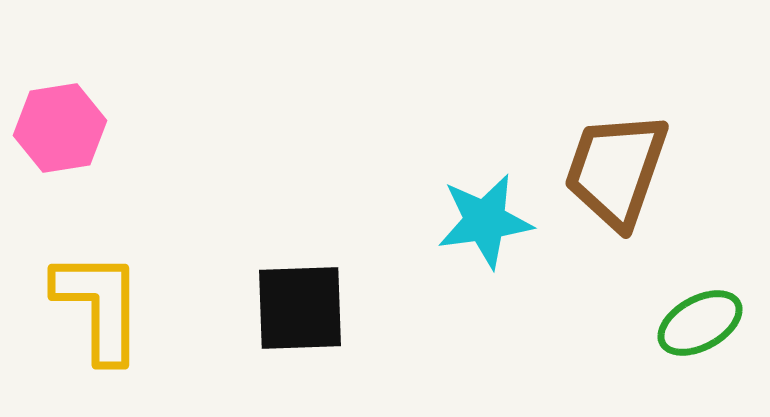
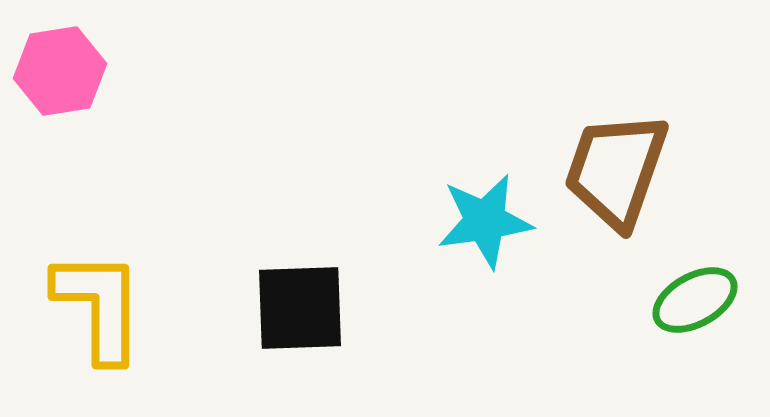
pink hexagon: moved 57 px up
green ellipse: moved 5 px left, 23 px up
